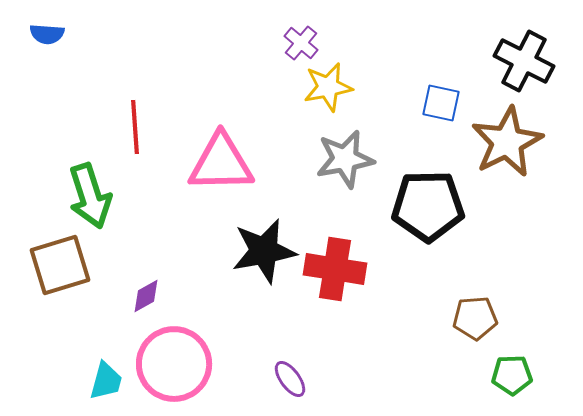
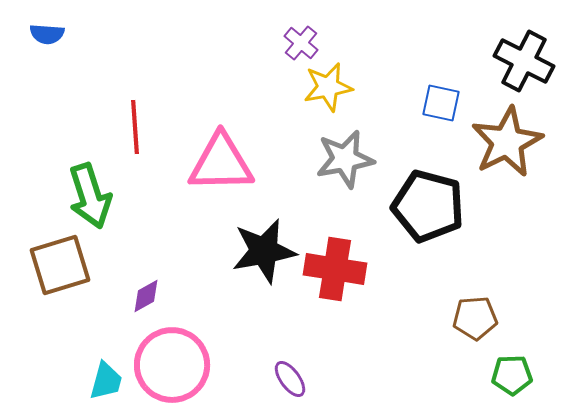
black pentagon: rotated 16 degrees clockwise
pink circle: moved 2 px left, 1 px down
